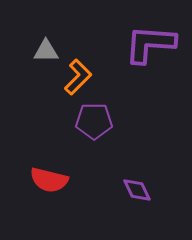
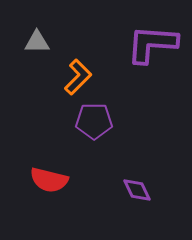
purple L-shape: moved 2 px right
gray triangle: moved 9 px left, 9 px up
